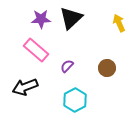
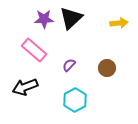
purple star: moved 3 px right
yellow arrow: rotated 108 degrees clockwise
pink rectangle: moved 2 px left
purple semicircle: moved 2 px right, 1 px up
